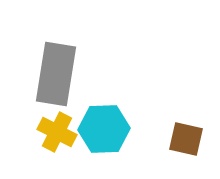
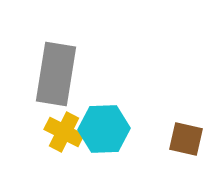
yellow cross: moved 7 px right
